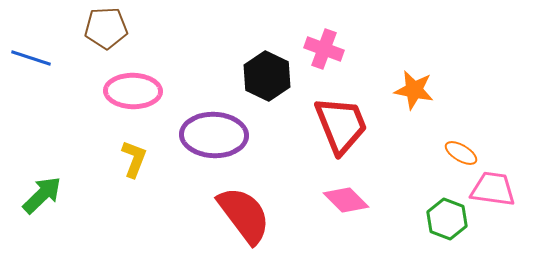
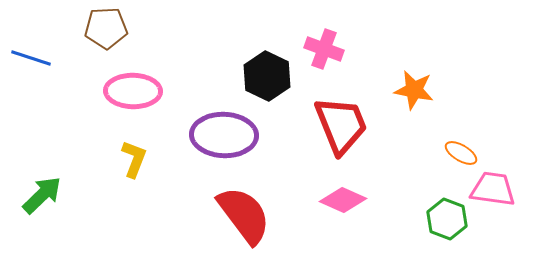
purple ellipse: moved 10 px right
pink diamond: moved 3 px left; rotated 21 degrees counterclockwise
